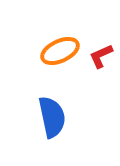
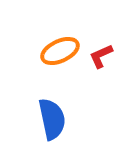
blue semicircle: moved 2 px down
